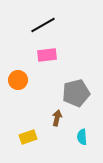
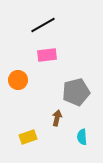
gray pentagon: moved 1 px up
